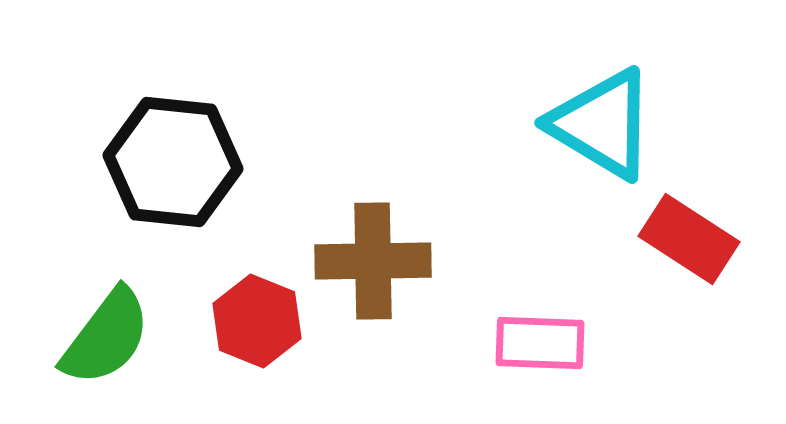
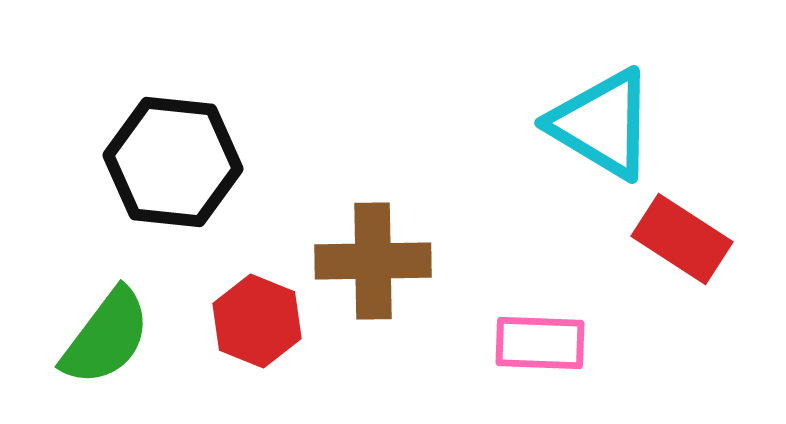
red rectangle: moved 7 px left
